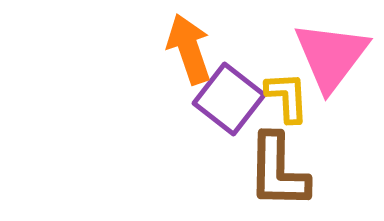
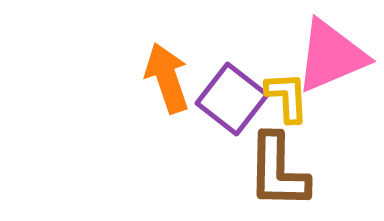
orange arrow: moved 22 px left, 29 px down
pink triangle: rotated 30 degrees clockwise
purple square: moved 3 px right
